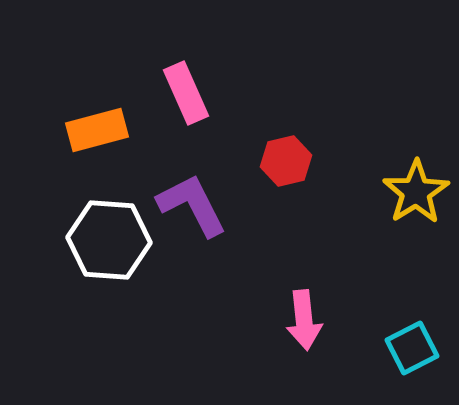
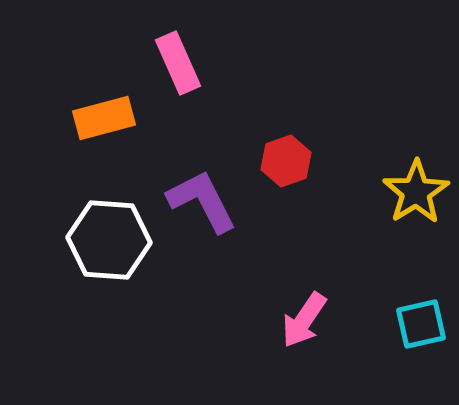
pink rectangle: moved 8 px left, 30 px up
orange rectangle: moved 7 px right, 12 px up
red hexagon: rotated 6 degrees counterclockwise
purple L-shape: moved 10 px right, 4 px up
pink arrow: rotated 40 degrees clockwise
cyan square: moved 9 px right, 24 px up; rotated 14 degrees clockwise
